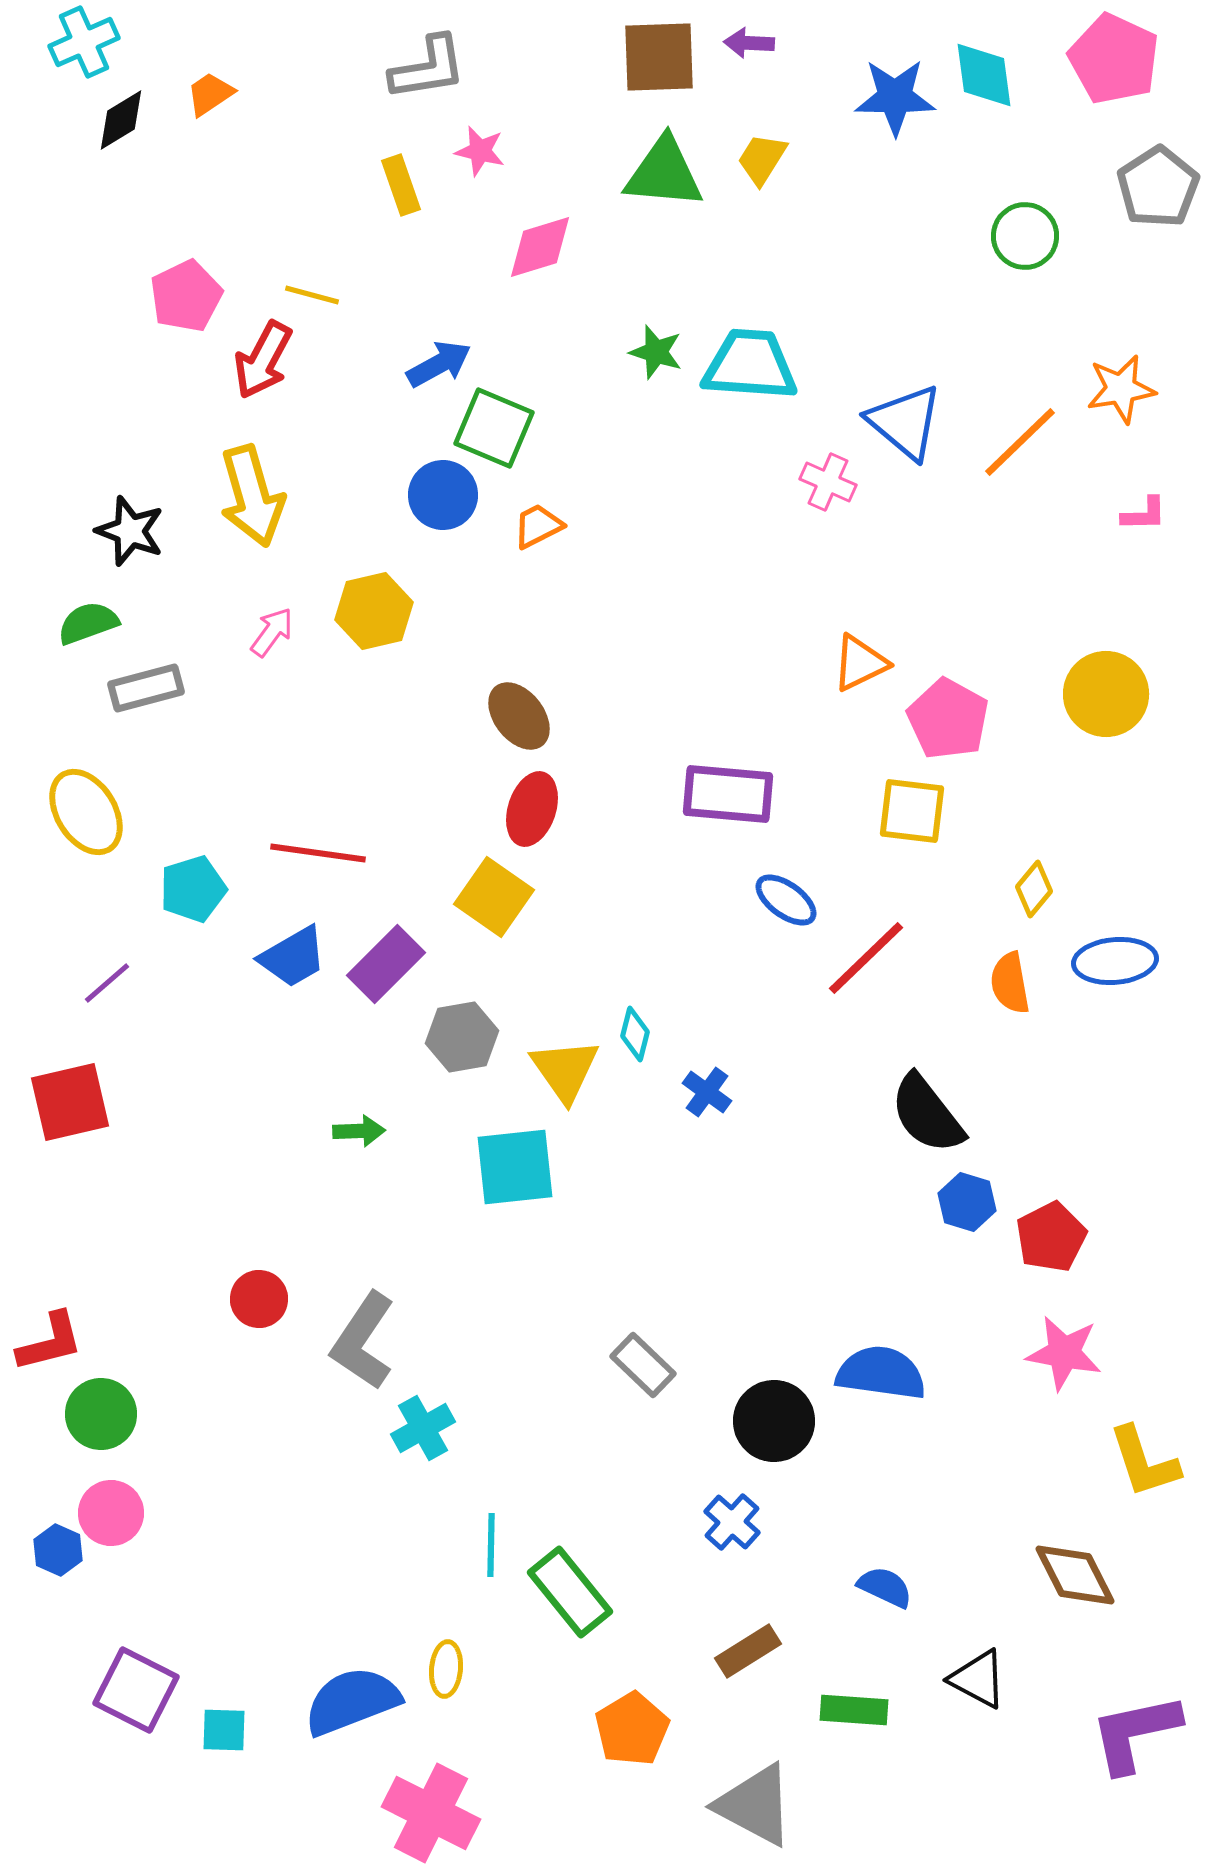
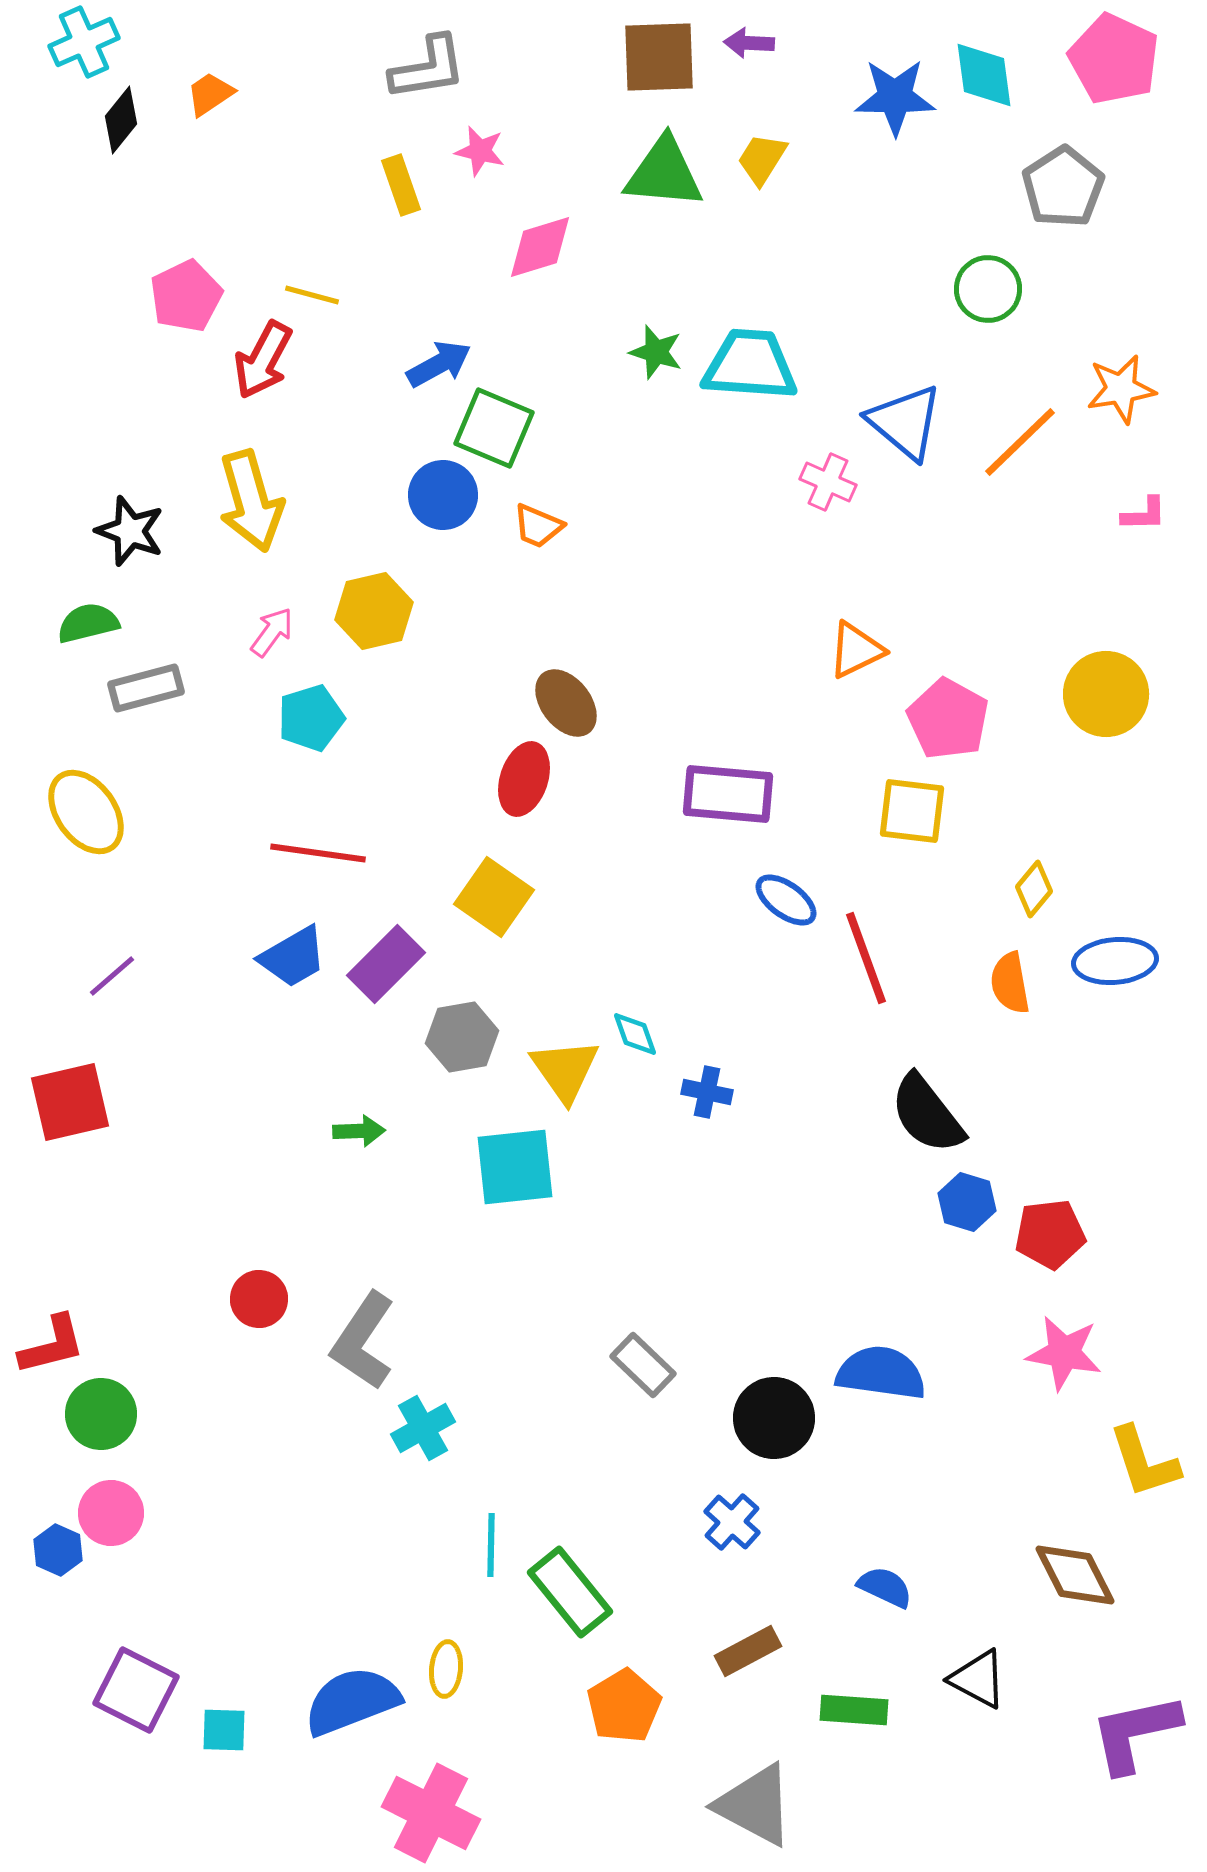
black diamond at (121, 120): rotated 20 degrees counterclockwise
gray pentagon at (1158, 187): moved 95 px left
green circle at (1025, 236): moved 37 px left, 53 px down
yellow arrow at (252, 496): moved 1 px left, 5 px down
orange trapezoid at (538, 526): rotated 130 degrees counterclockwise
green semicircle at (88, 623): rotated 6 degrees clockwise
orange triangle at (860, 663): moved 4 px left, 13 px up
brown ellipse at (519, 716): moved 47 px right, 13 px up
red ellipse at (532, 809): moved 8 px left, 30 px up
yellow ellipse at (86, 812): rotated 4 degrees counterclockwise
cyan pentagon at (193, 889): moved 118 px right, 171 px up
red line at (866, 958): rotated 66 degrees counterclockwise
purple line at (107, 983): moved 5 px right, 7 px up
cyan diamond at (635, 1034): rotated 34 degrees counterclockwise
blue cross at (707, 1092): rotated 24 degrees counterclockwise
red pentagon at (1051, 1237): moved 1 px left, 3 px up; rotated 20 degrees clockwise
red L-shape at (50, 1342): moved 2 px right, 3 px down
black circle at (774, 1421): moved 3 px up
brown rectangle at (748, 1651): rotated 4 degrees clockwise
orange pentagon at (632, 1729): moved 8 px left, 23 px up
